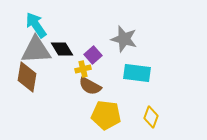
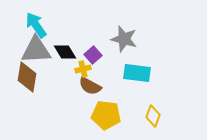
black diamond: moved 3 px right, 3 px down
yellow diamond: moved 2 px right, 1 px up
